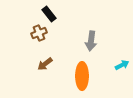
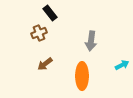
black rectangle: moved 1 px right, 1 px up
